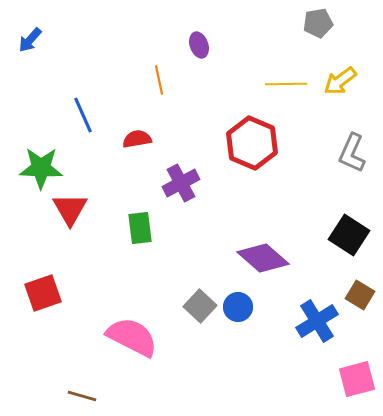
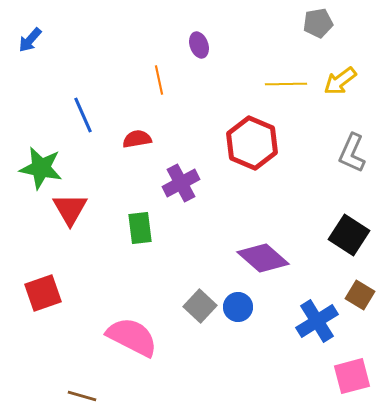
green star: rotated 9 degrees clockwise
pink square: moved 5 px left, 3 px up
